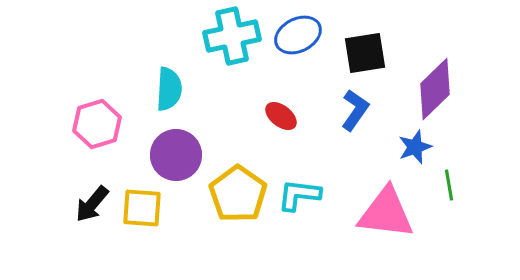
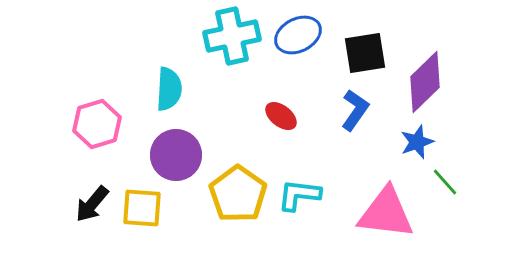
purple diamond: moved 10 px left, 7 px up
blue star: moved 2 px right, 5 px up
green line: moved 4 px left, 3 px up; rotated 32 degrees counterclockwise
